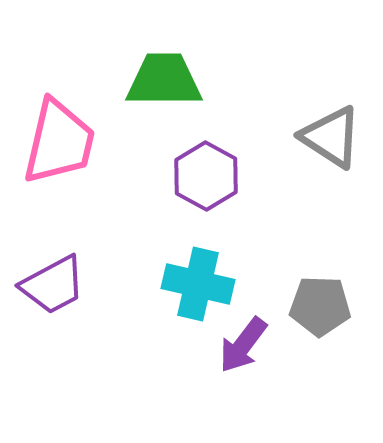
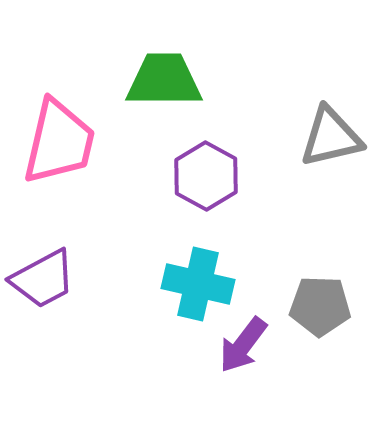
gray triangle: rotated 46 degrees counterclockwise
purple trapezoid: moved 10 px left, 6 px up
